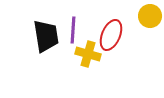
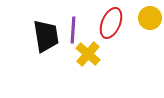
yellow circle: moved 2 px down
red ellipse: moved 12 px up
yellow cross: rotated 25 degrees clockwise
